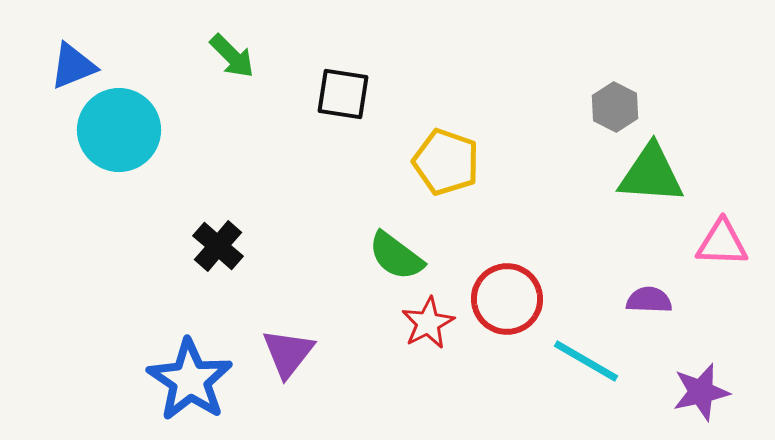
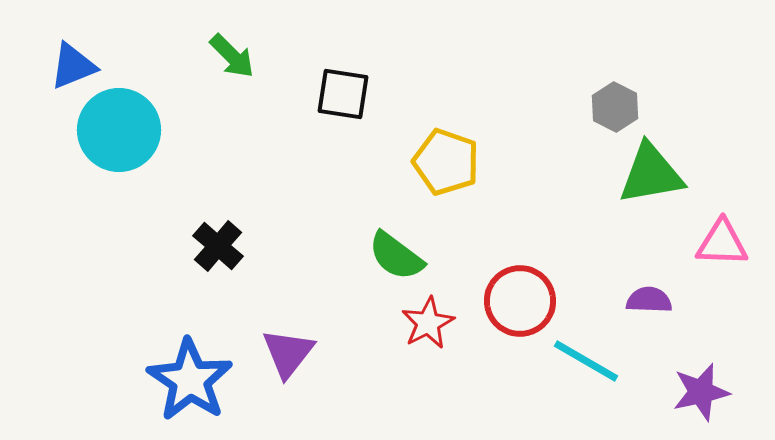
green triangle: rotated 14 degrees counterclockwise
red circle: moved 13 px right, 2 px down
